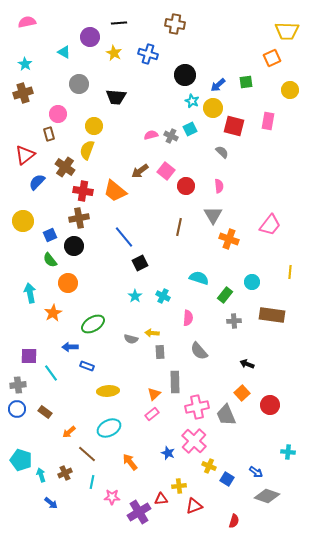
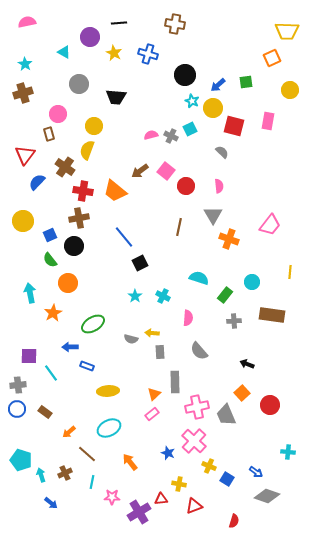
red triangle at (25, 155): rotated 15 degrees counterclockwise
yellow cross at (179, 486): moved 2 px up; rotated 16 degrees clockwise
